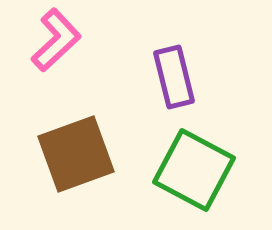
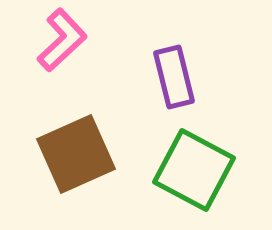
pink L-shape: moved 6 px right
brown square: rotated 4 degrees counterclockwise
